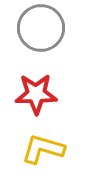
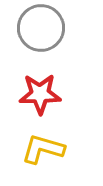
red star: moved 4 px right
